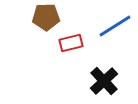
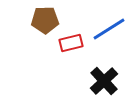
brown pentagon: moved 1 px left, 3 px down
blue line: moved 6 px left, 3 px down
